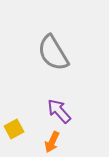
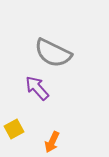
gray semicircle: rotated 33 degrees counterclockwise
purple arrow: moved 22 px left, 23 px up
